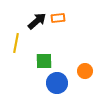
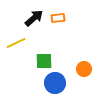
black arrow: moved 3 px left, 3 px up
yellow line: rotated 54 degrees clockwise
orange circle: moved 1 px left, 2 px up
blue circle: moved 2 px left
